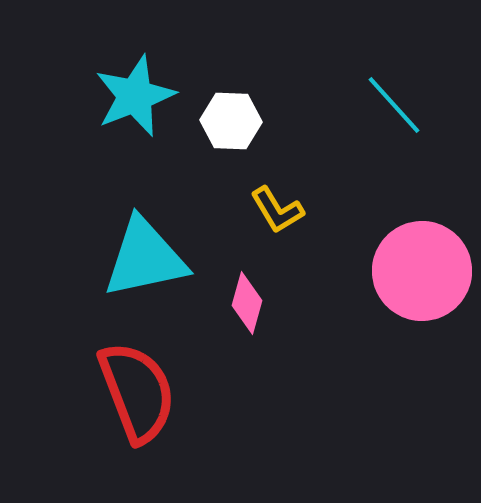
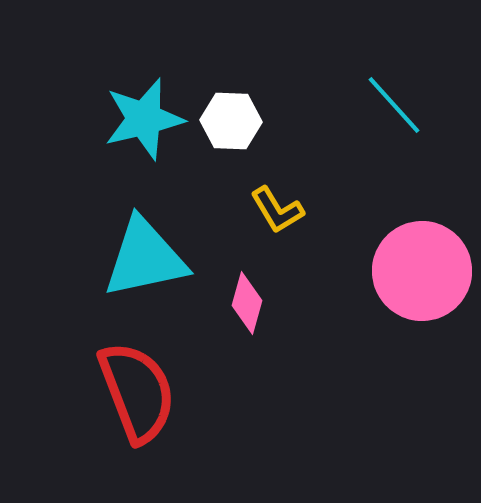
cyan star: moved 9 px right, 23 px down; rotated 8 degrees clockwise
